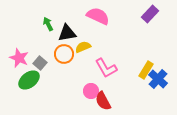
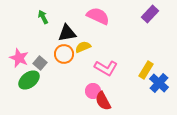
green arrow: moved 5 px left, 7 px up
pink L-shape: rotated 30 degrees counterclockwise
blue cross: moved 1 px right, 4 px down
pink circle: moved 2 px right
